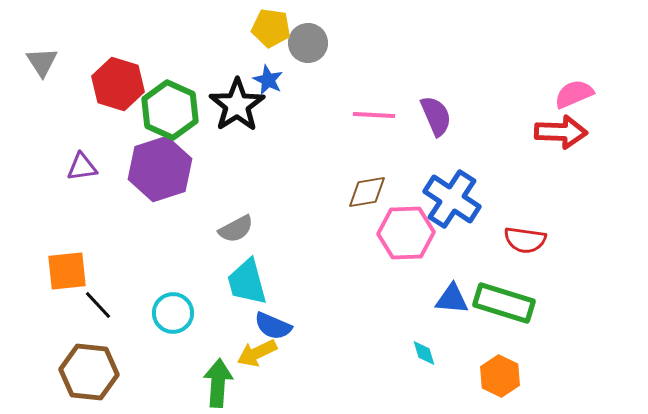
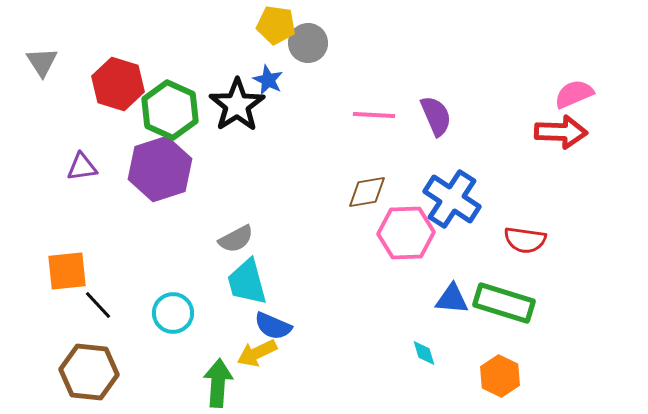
yellow pentagon: moved 5 px right, 3 px up
gray semicircle: moved 10 px down
